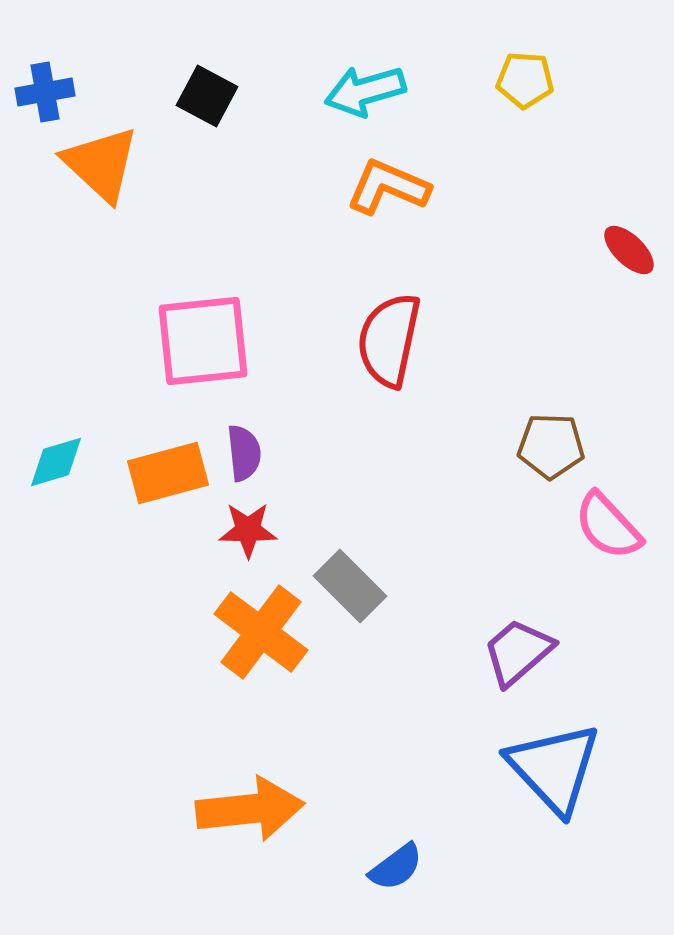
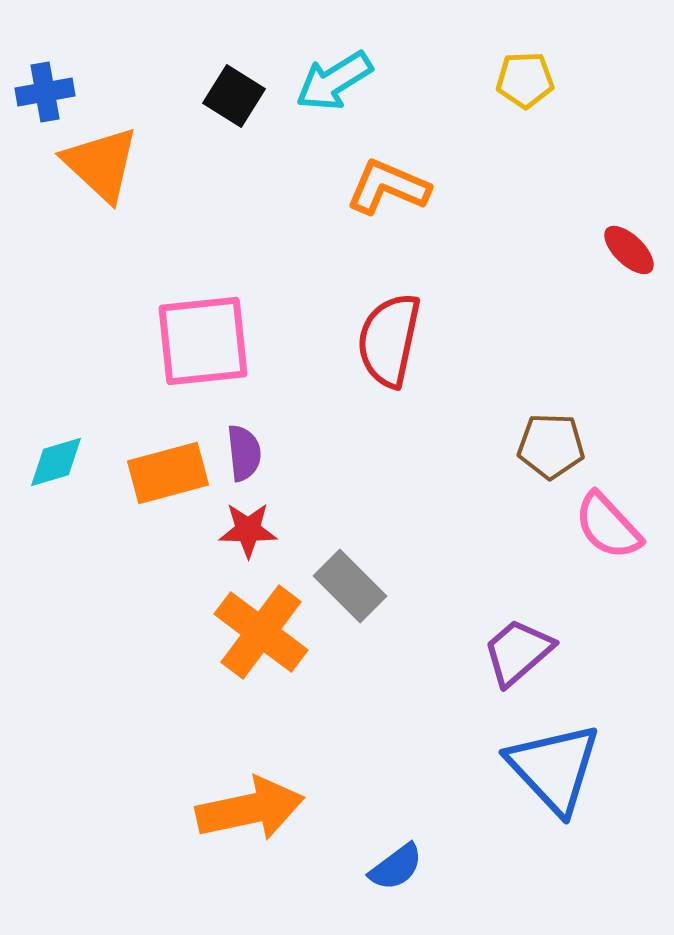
yellow pentagon: rotated 6 degrees counterclockwise
cyan arrow: moved 31 px left, 10 px up; rotated 16 degrees counterclockwise
black square: moved 27 px right; rotated 4 degrees clockwise
orange arrow: rotated 6 degrees counterclockwise
